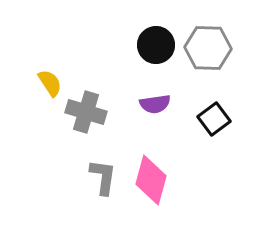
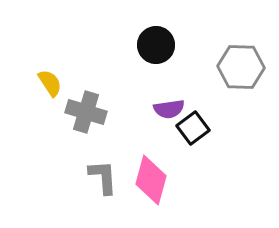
gray hexagon: moved 33 px right, 19 px down
purple semicircle: moved 14 px right, 5 px down
black square: moved 21 px left, 9 px down
gray L-shape: rotated 12 degrees counterclockwise
